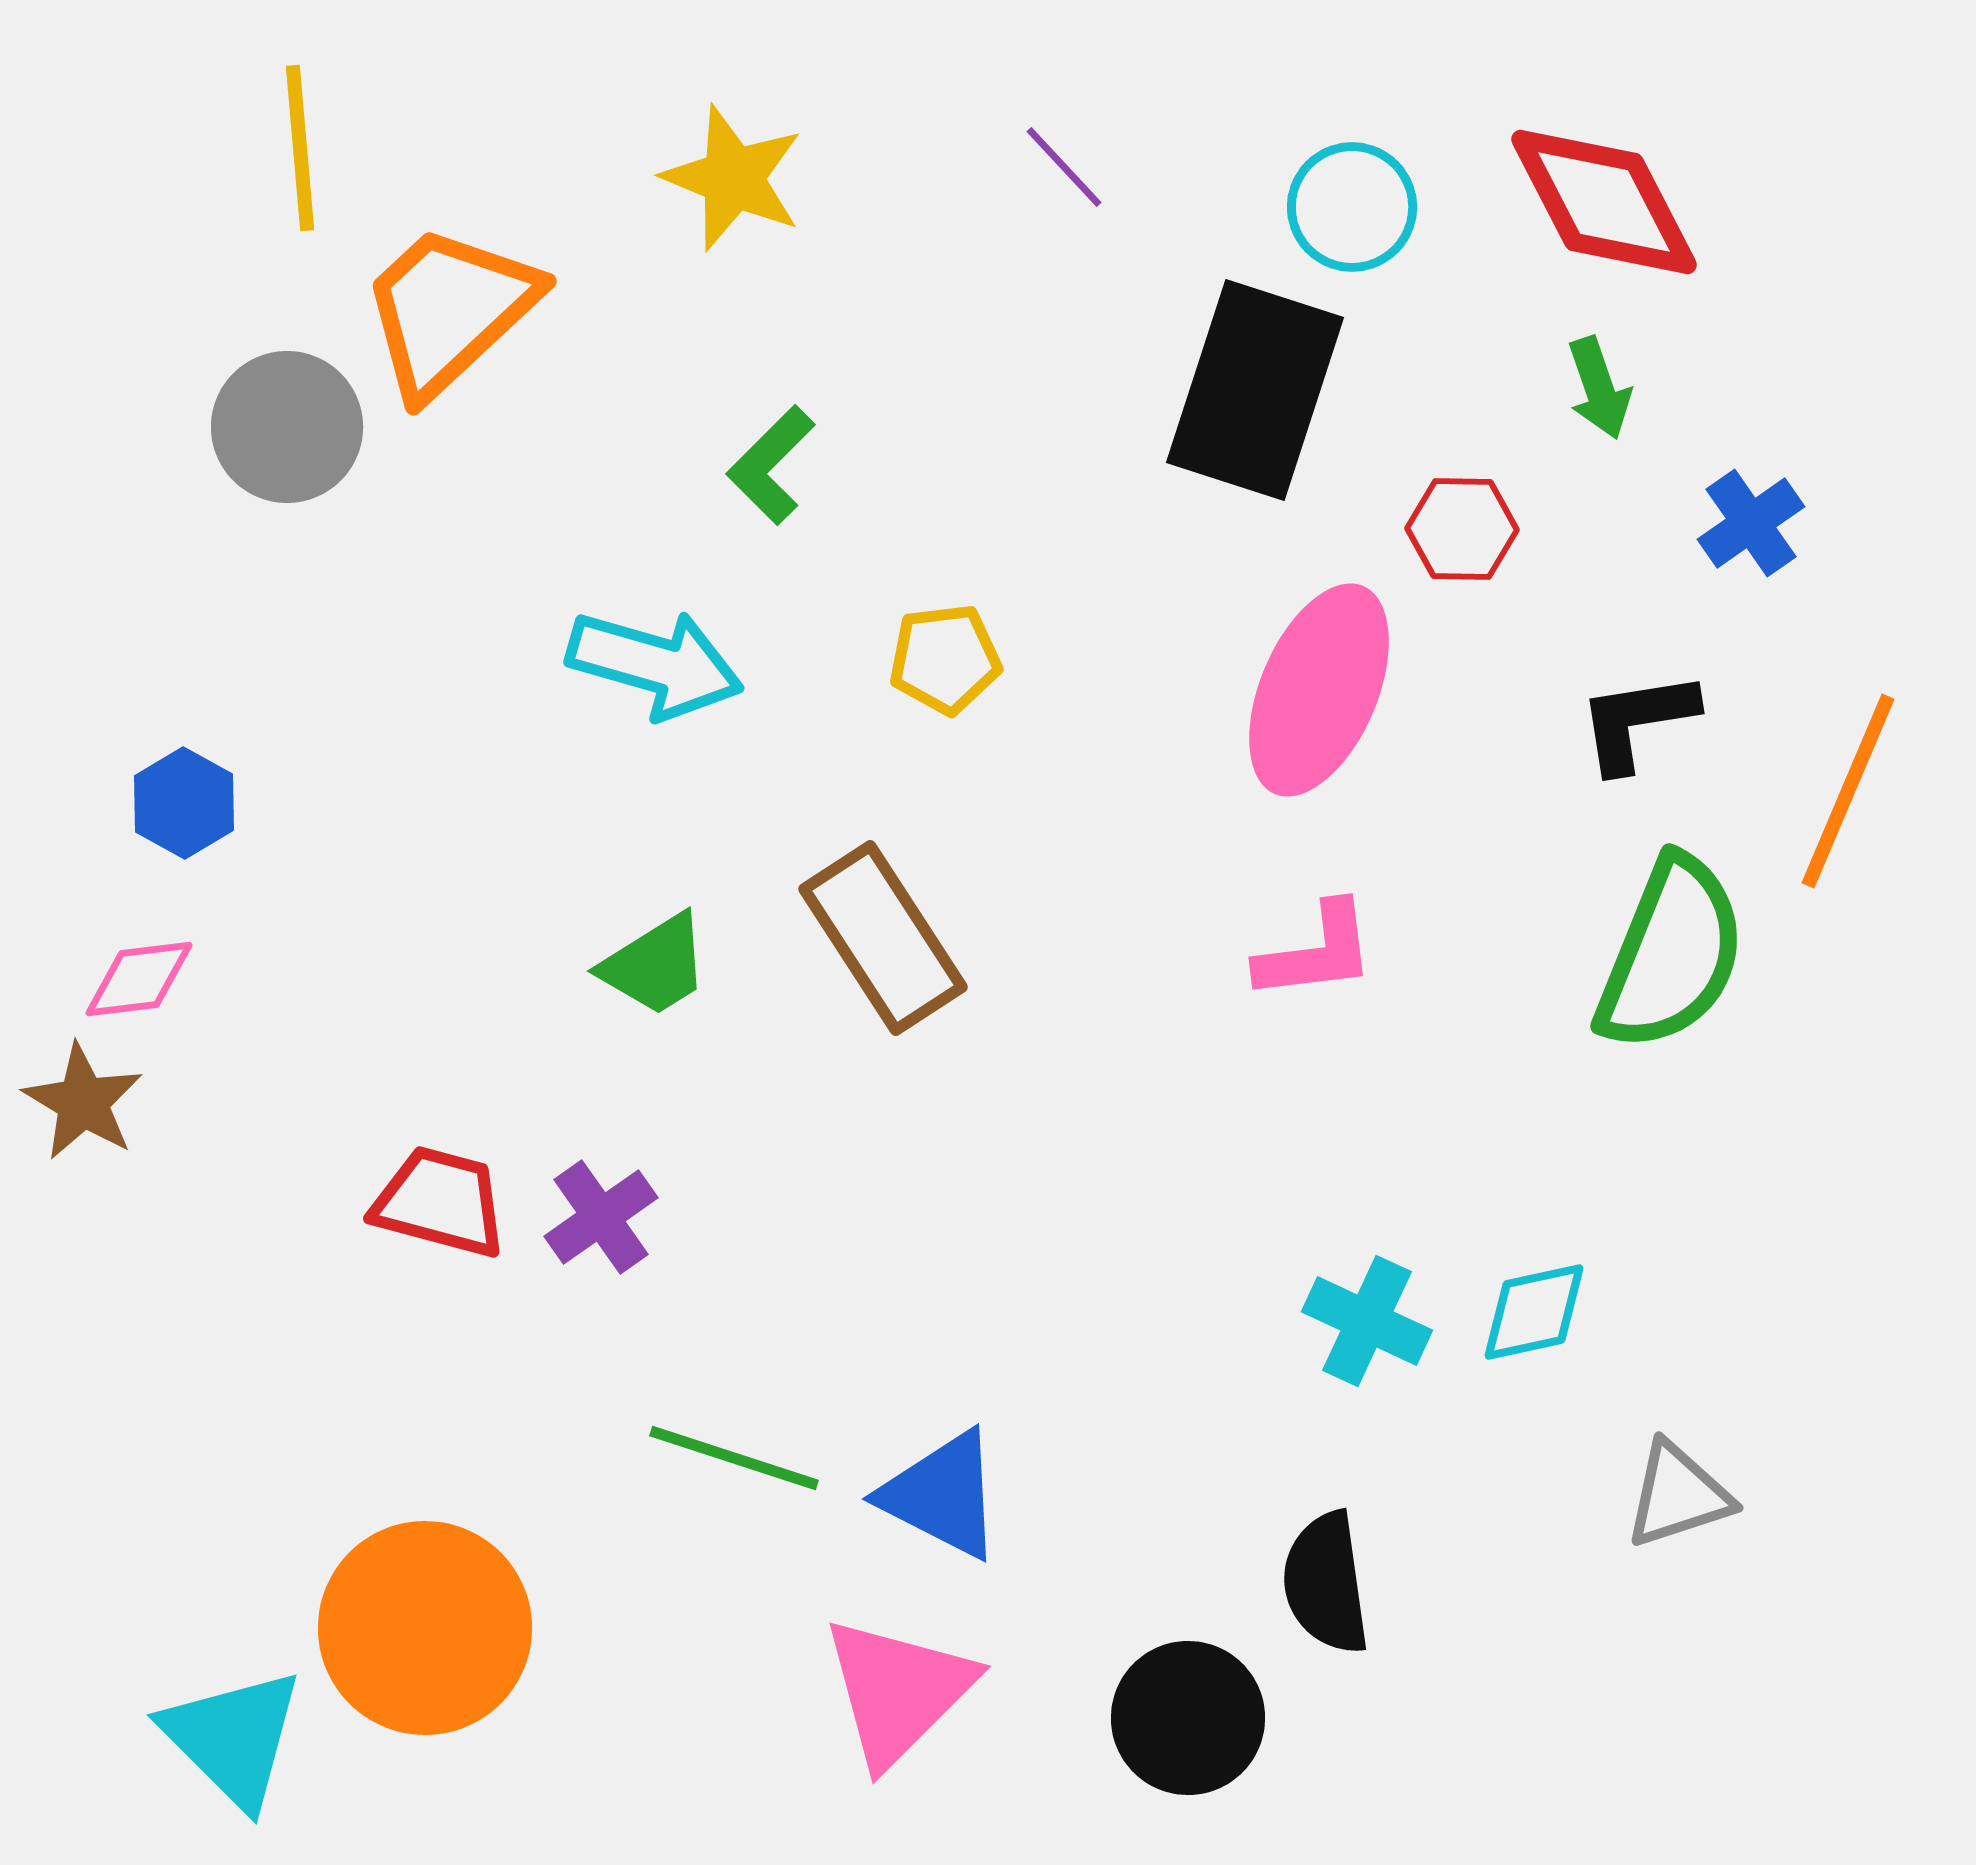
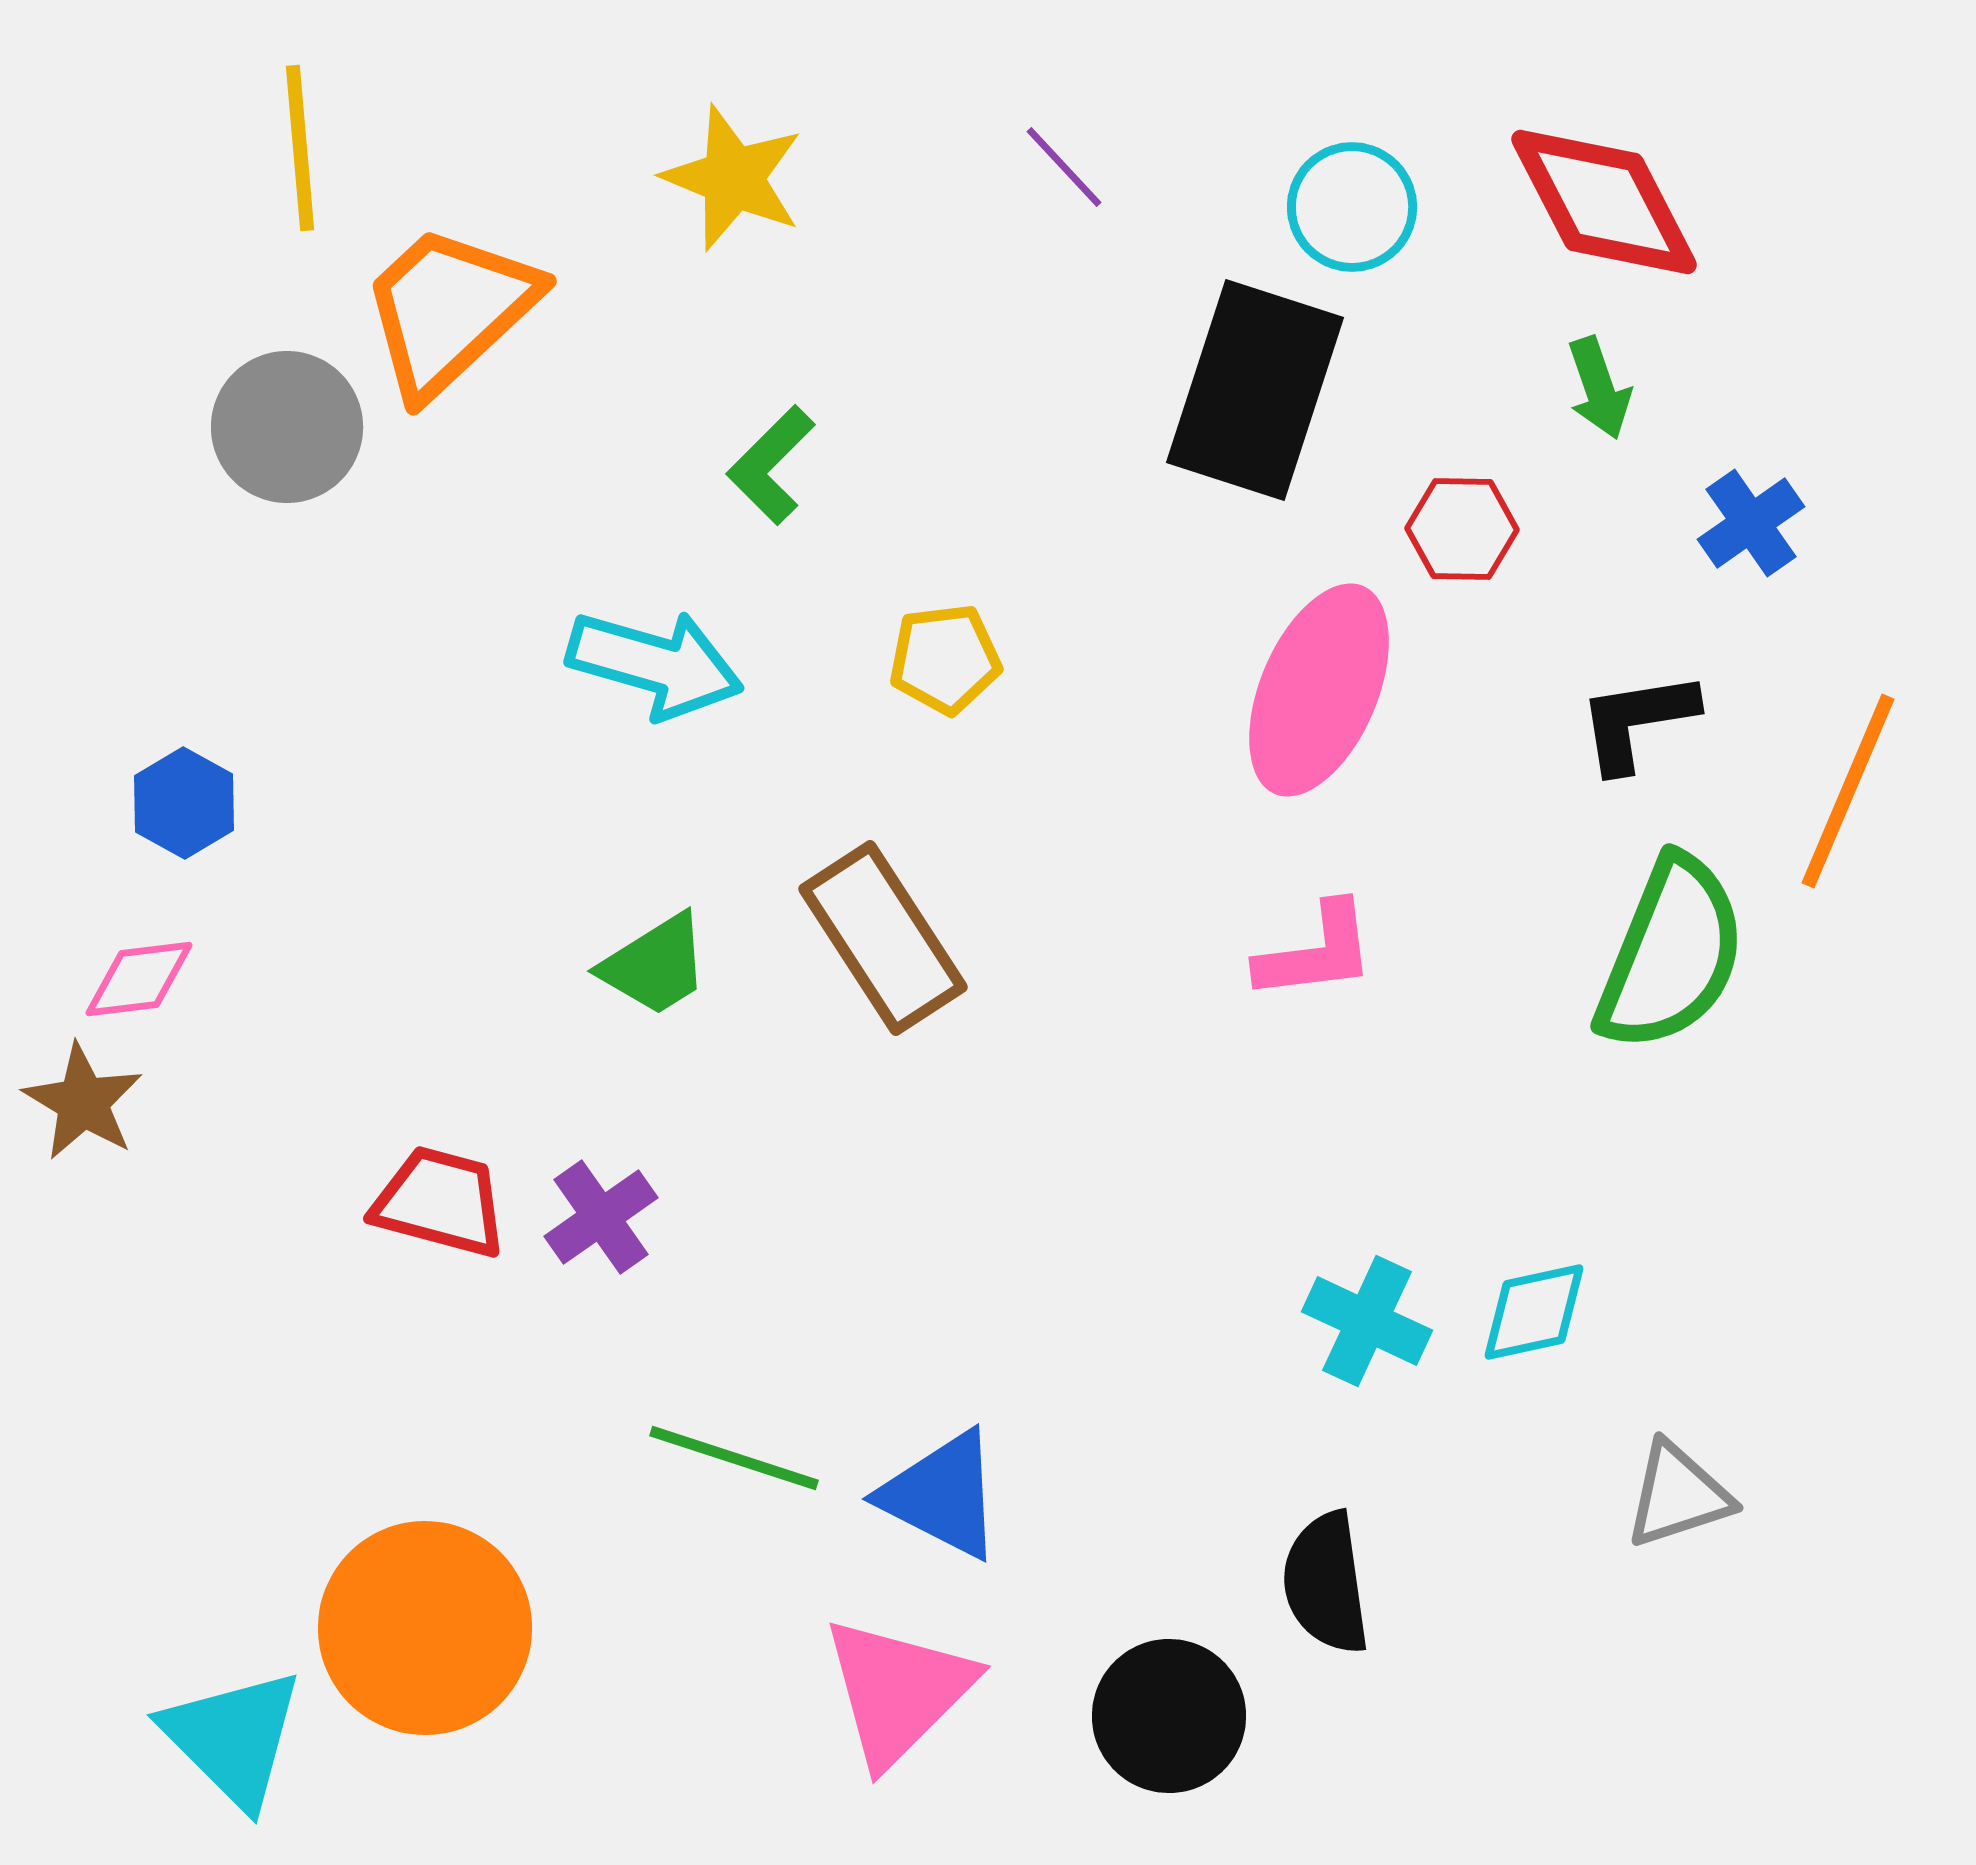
black circle: moved 19 px left, 2 px up
